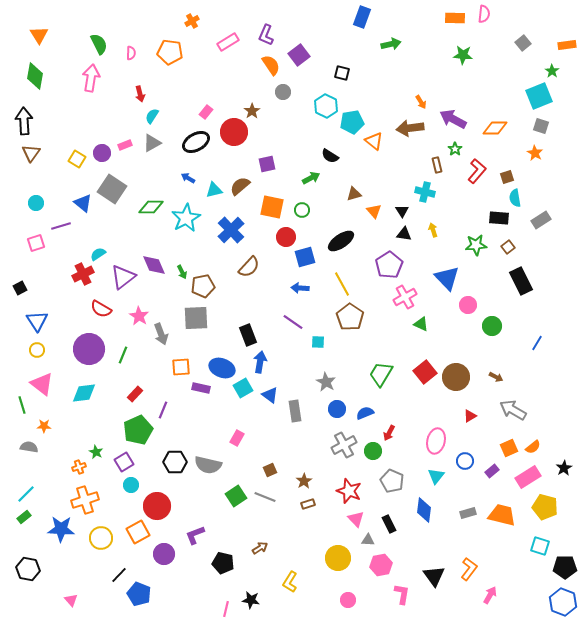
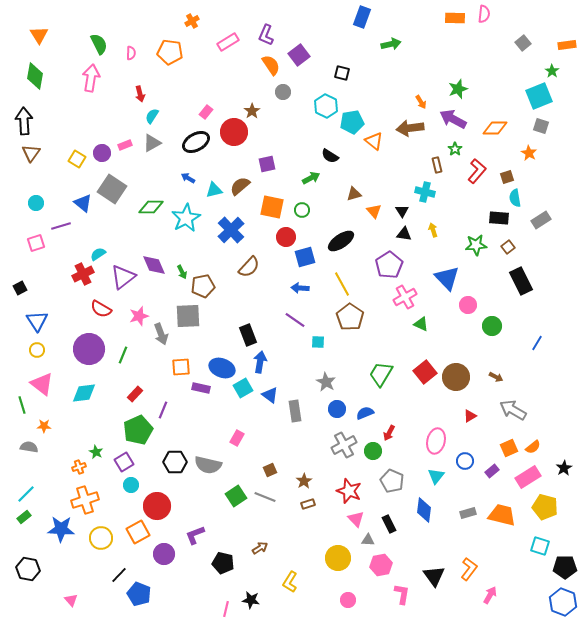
green star at (463, 55): moved 5 px left, 34 px down; rotated 24 degrees counterclockwise
orange star at (535, 153): moved 6 px left
pink star at (139, 316): rotated 24 degrees clockwise
gray square at (196, 318): moved 8 px left, 2 px up
purple line at (293, 322): moved 2 px right, 2 px up
